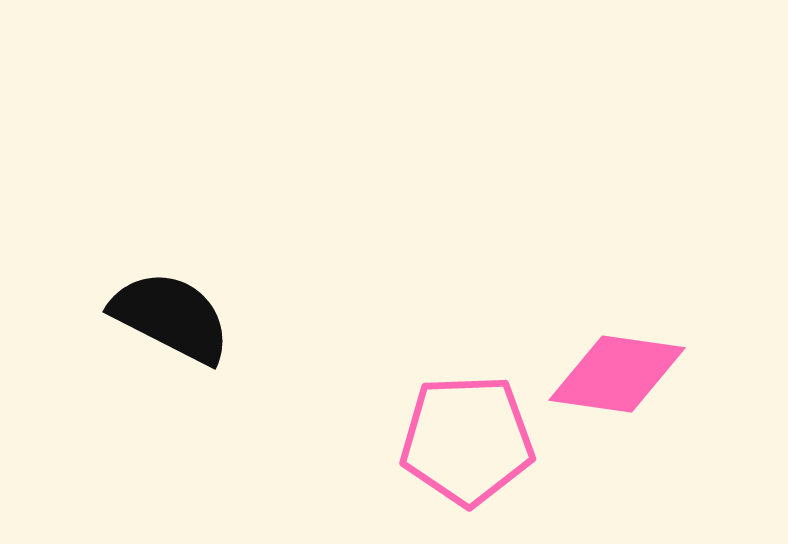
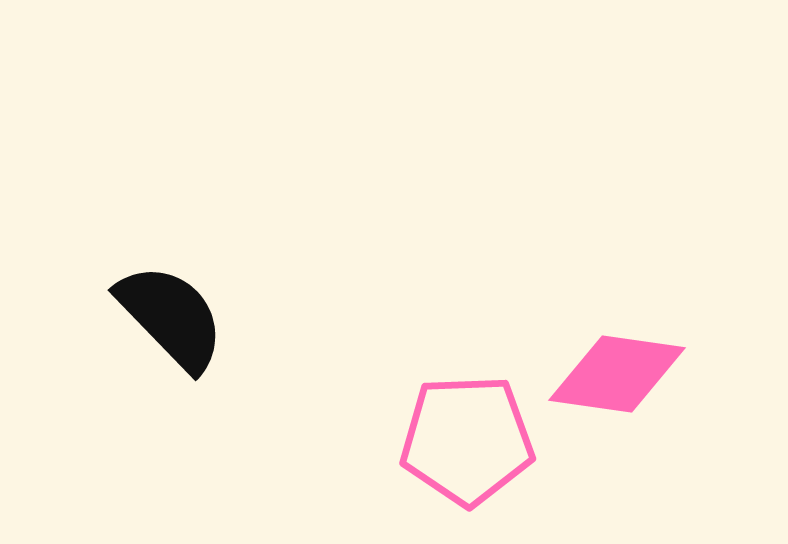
black semicircle: rotated 19 degrees clockwise
